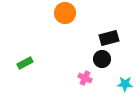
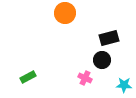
black circle: moved 1 px down
green rectangle: moved 3 px right, 14 px down
cyan star: moved 1 px left, 1 px down
